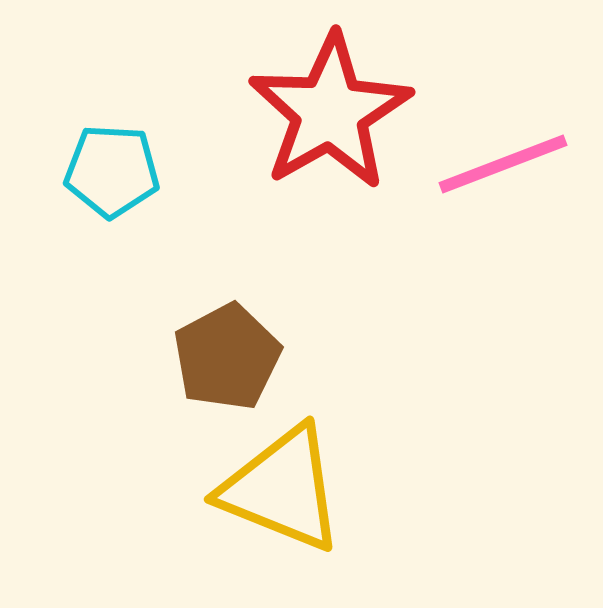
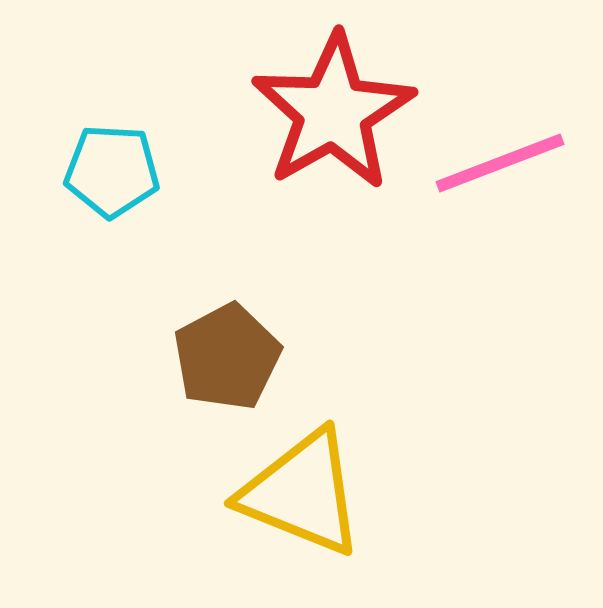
red star: moved 3 px right
pink line: moved 3 px left, 1 px up
yellow triangle: moved 20 px right, 4 px down
